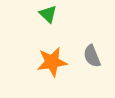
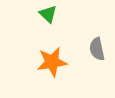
gray semicircle: moved 5 px right, 7 px up; rotated 10 degrees clockwise
